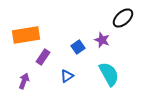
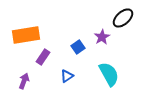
purple star: moved 3 px up; rotated 21 degrees clockwise
